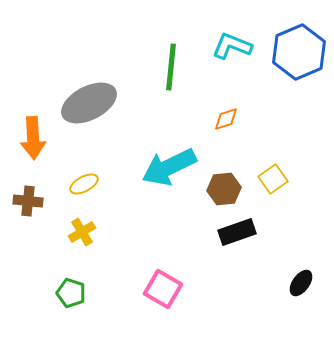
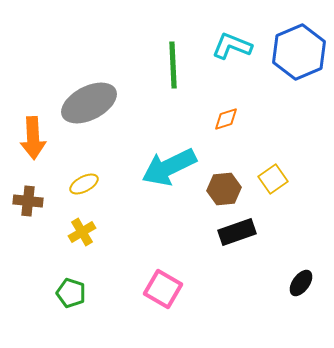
green line: moved 2 px right, 2 px up; rotated 9 degrees counterclockwise
